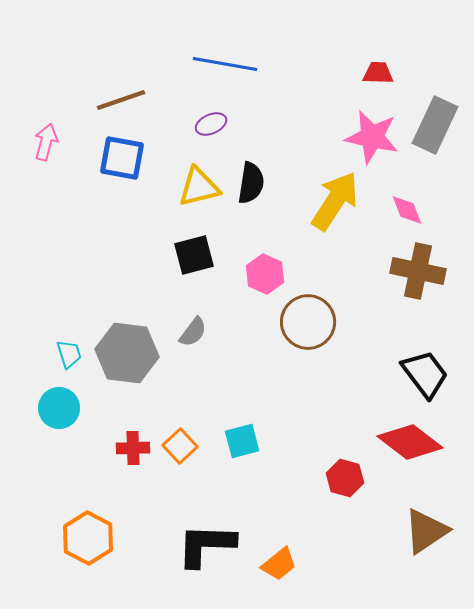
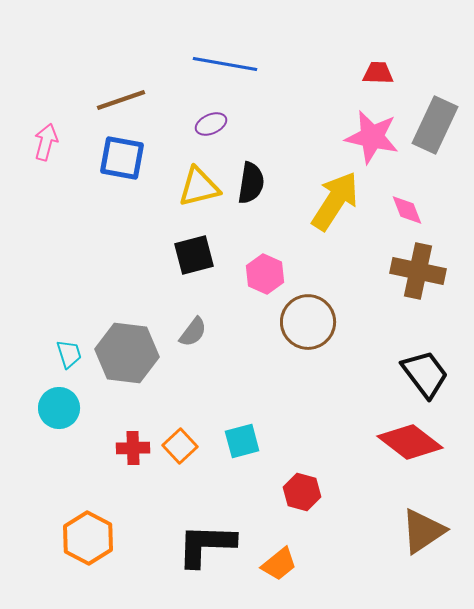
red hexagon: moved 43 px left, 14 px down
brown triangle: moved 3 px left
